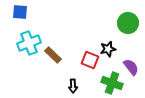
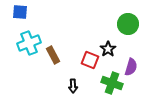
green circle: moved 1 px down
black star: rotated 21 degrees counterclockwise
brown rectangle: rotated 18 degrees clockwise
purple semicircle: rotated 54 degrees clockwise
